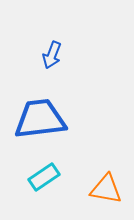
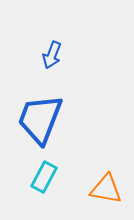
blue trapezoid: rotated 62 degrees counterclockwise
cyan rectangle: rotated 28 degrees counterclockwise
